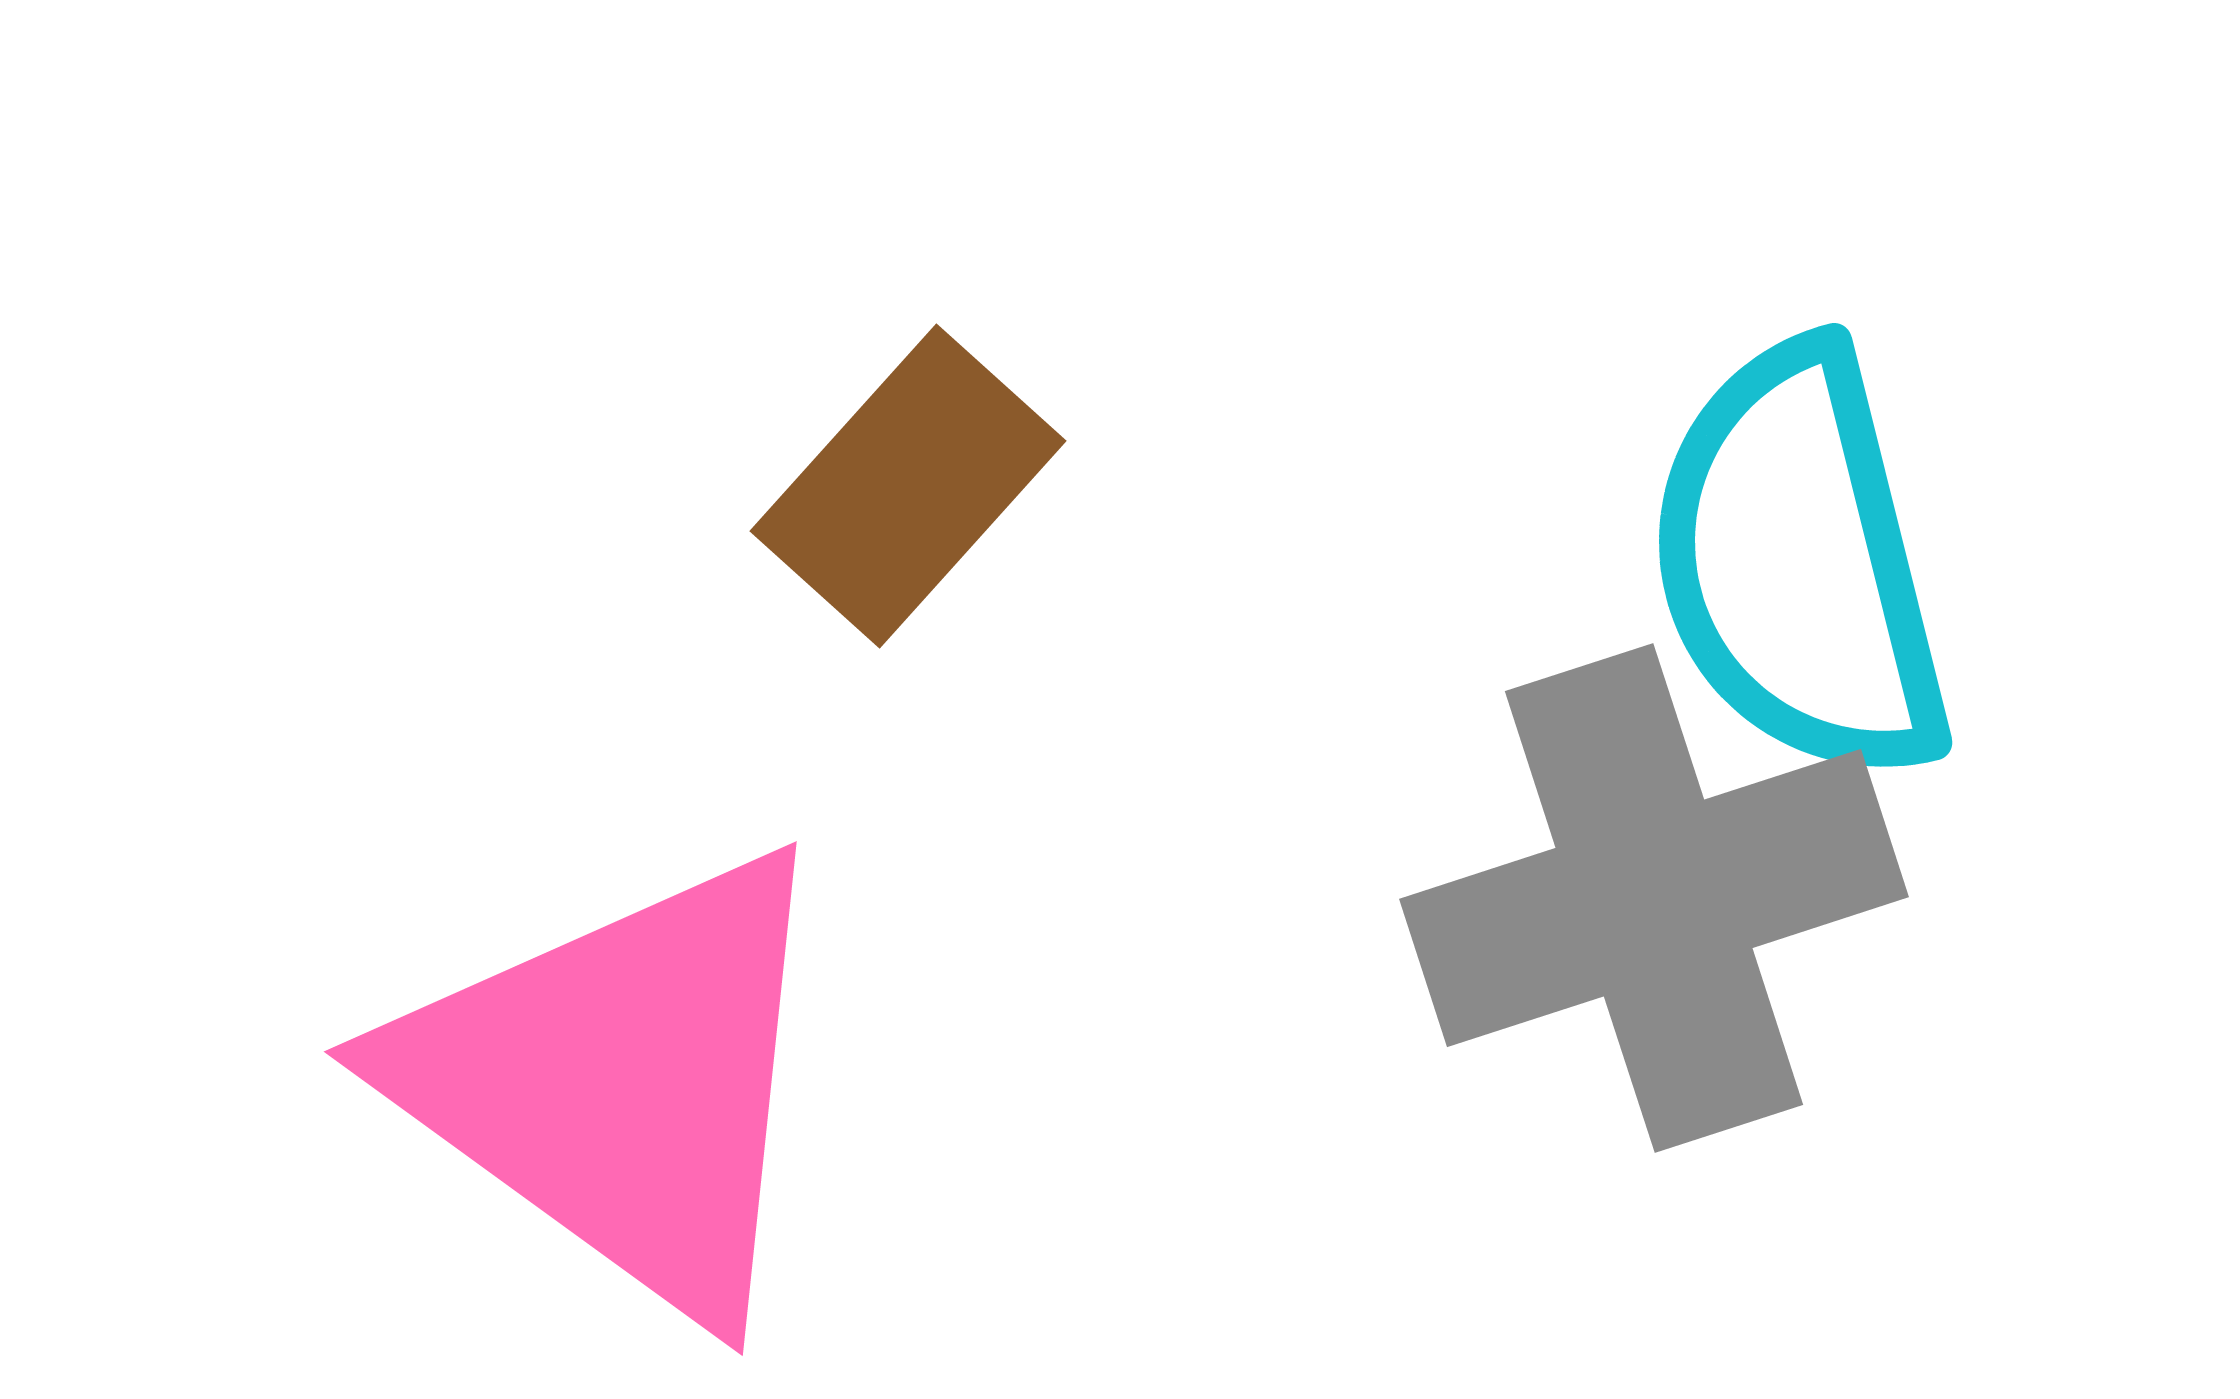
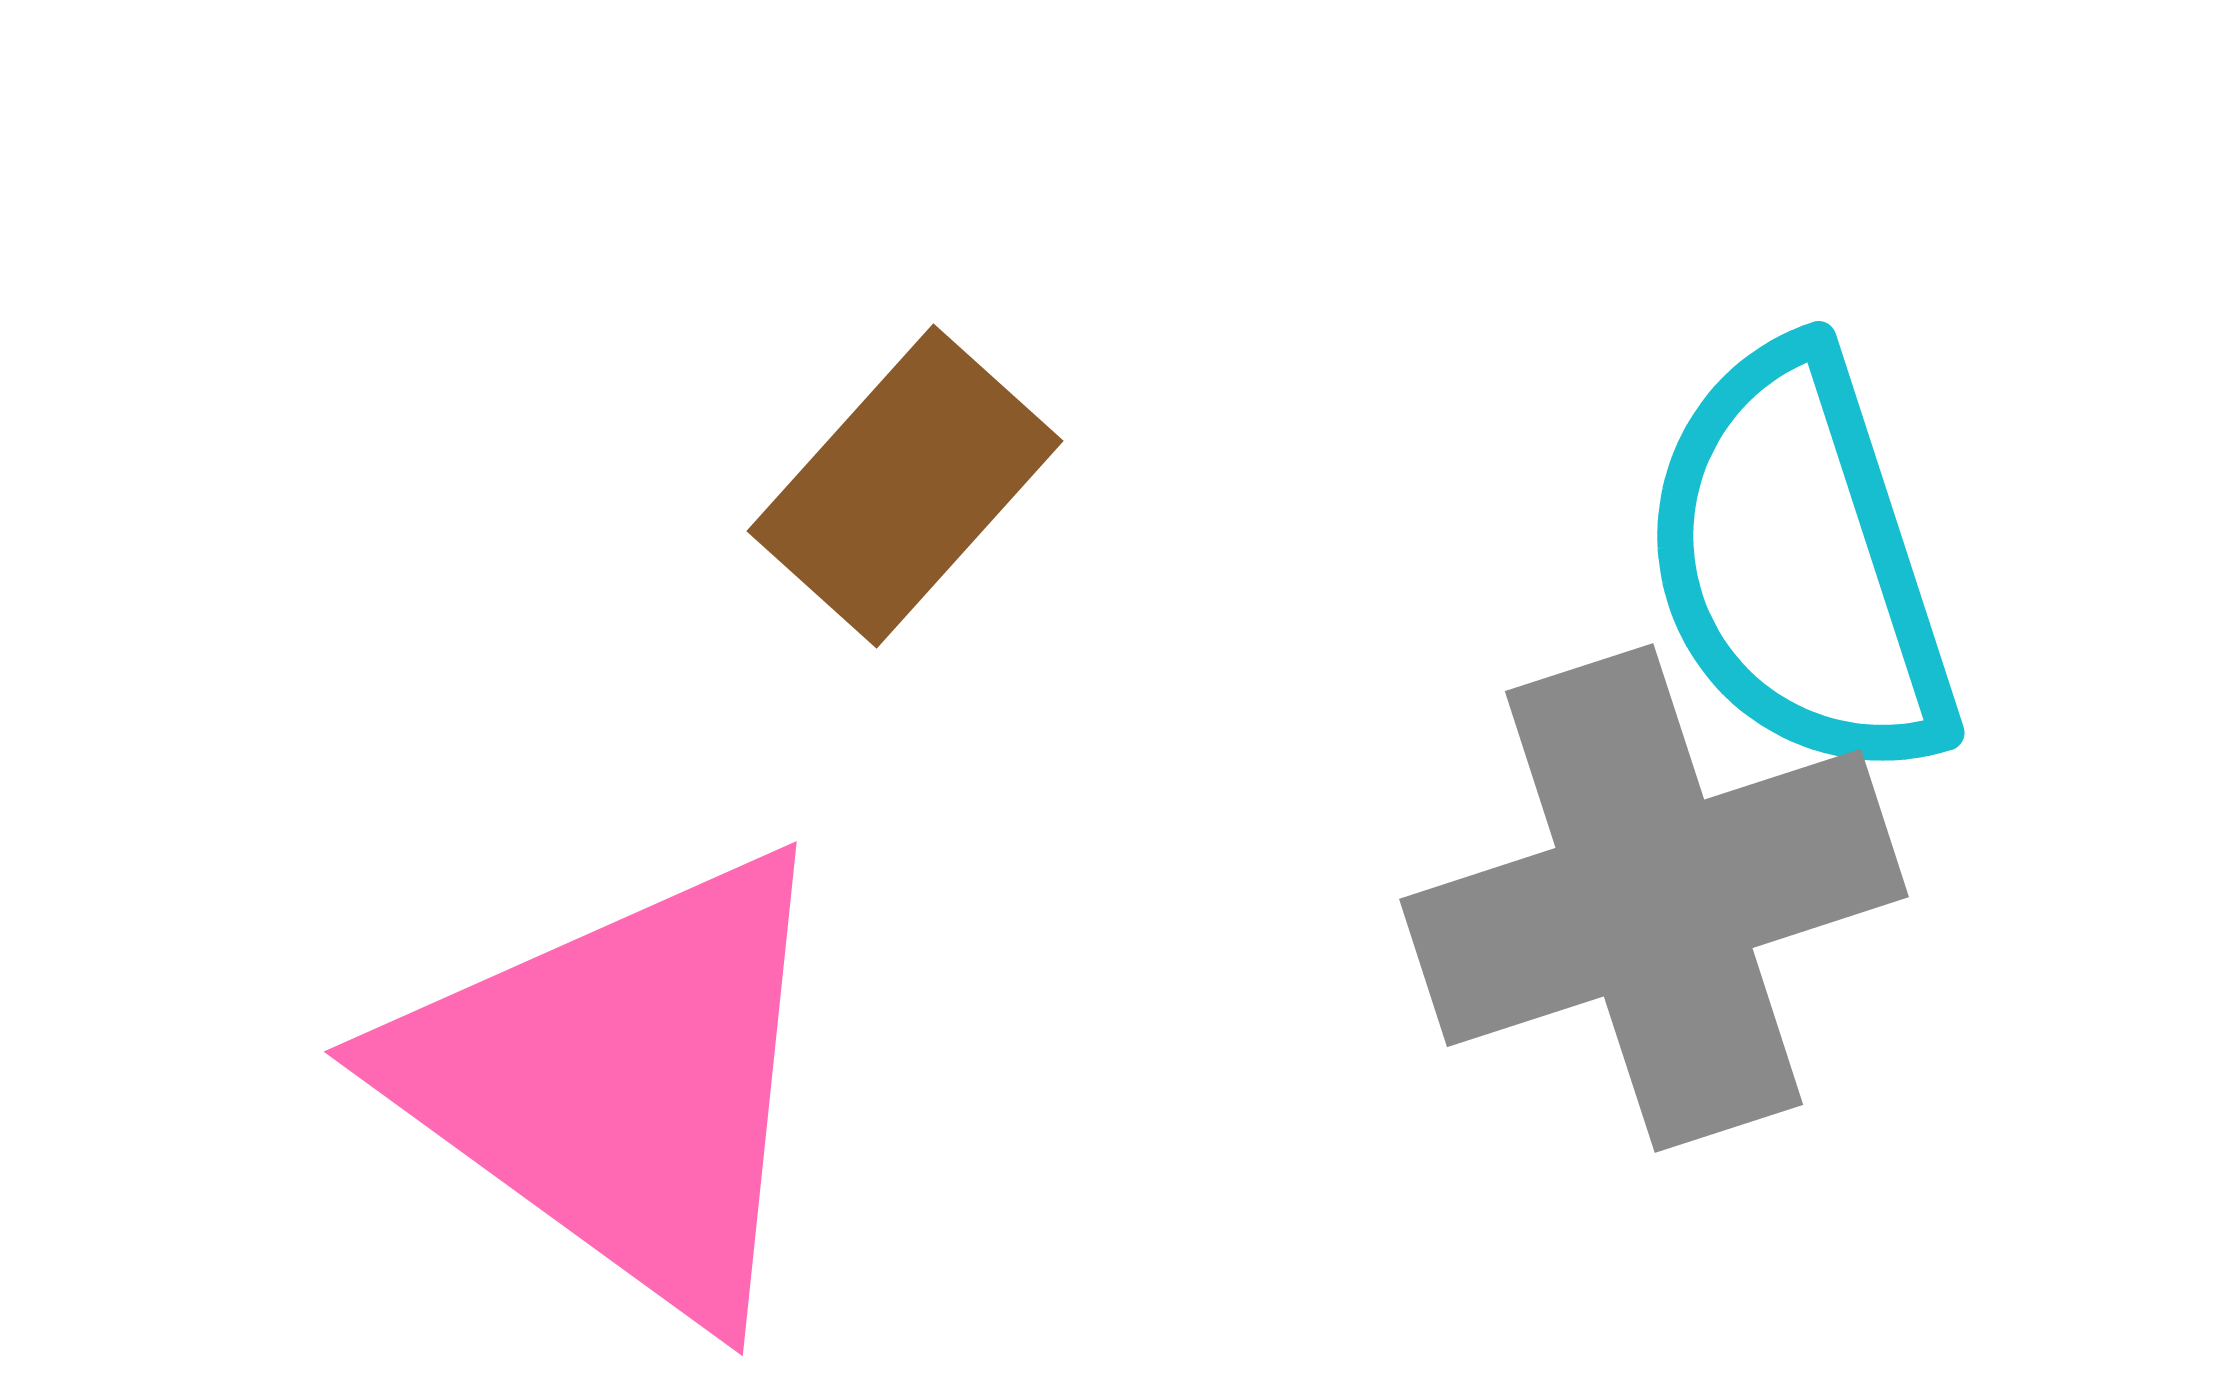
brown rectangle: moved 3 px left
cyan semicircle: rotated 4 degrees counterclockwise
